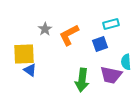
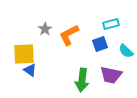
cyan semicircle: moved 11 px up; rotated 42 degrees counterclockwise
